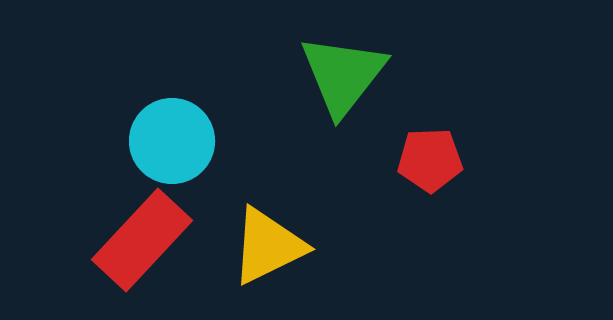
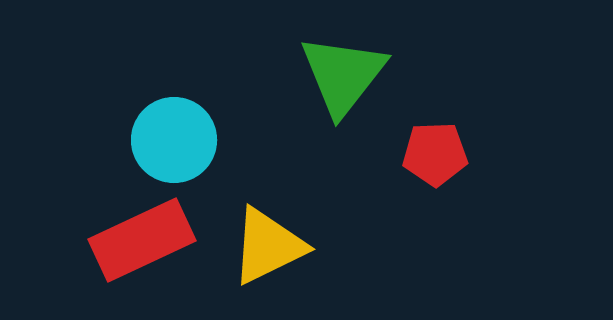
cyan circle: moved 2 px right, 1 px up
red pentagon: moved 5 px right, 6 px up
red rectangle: rotated 22 degrees clockwise
